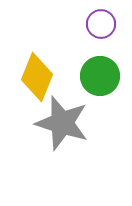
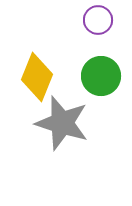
purple circle: moved 3 px left, 4 px up
green circle: moved 1 px right
